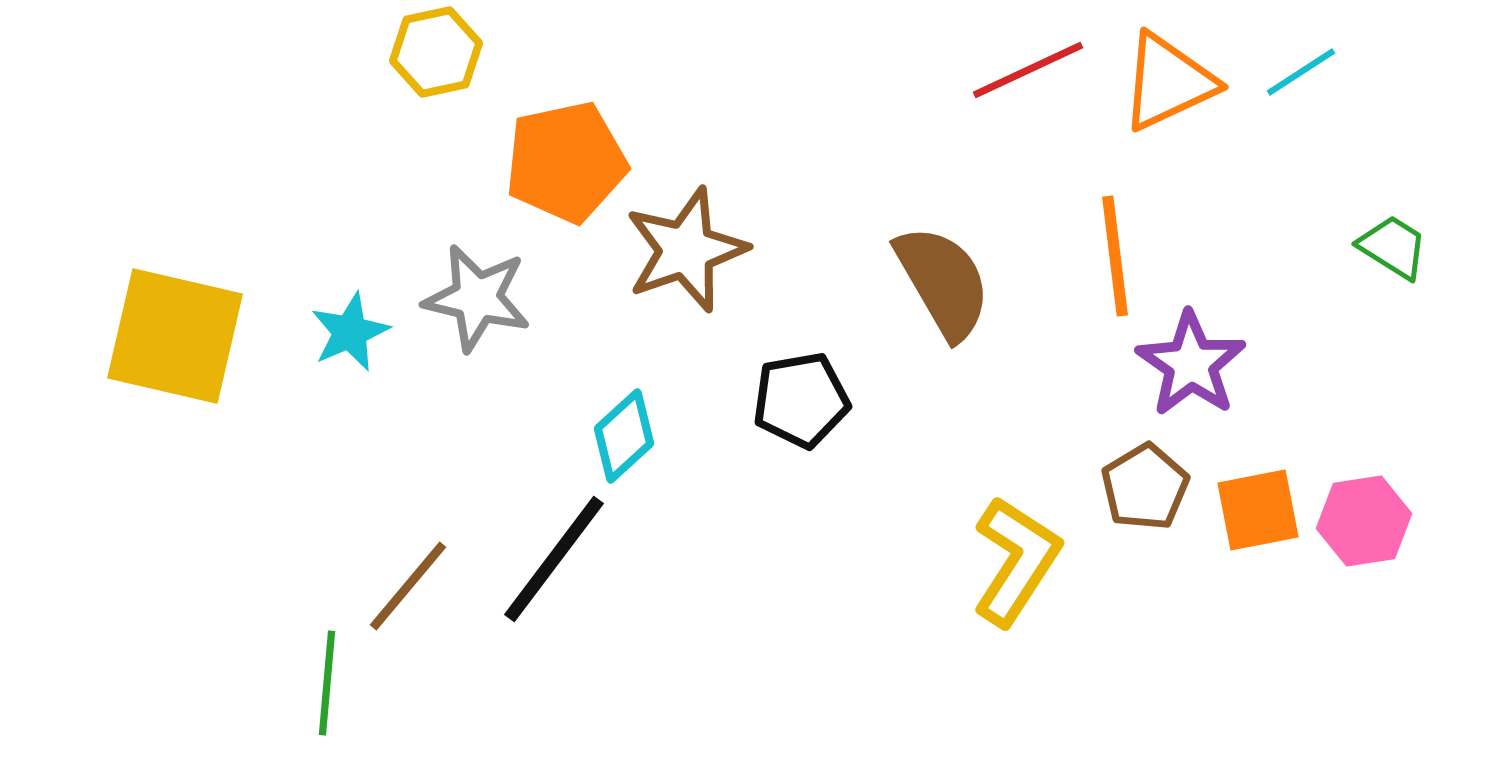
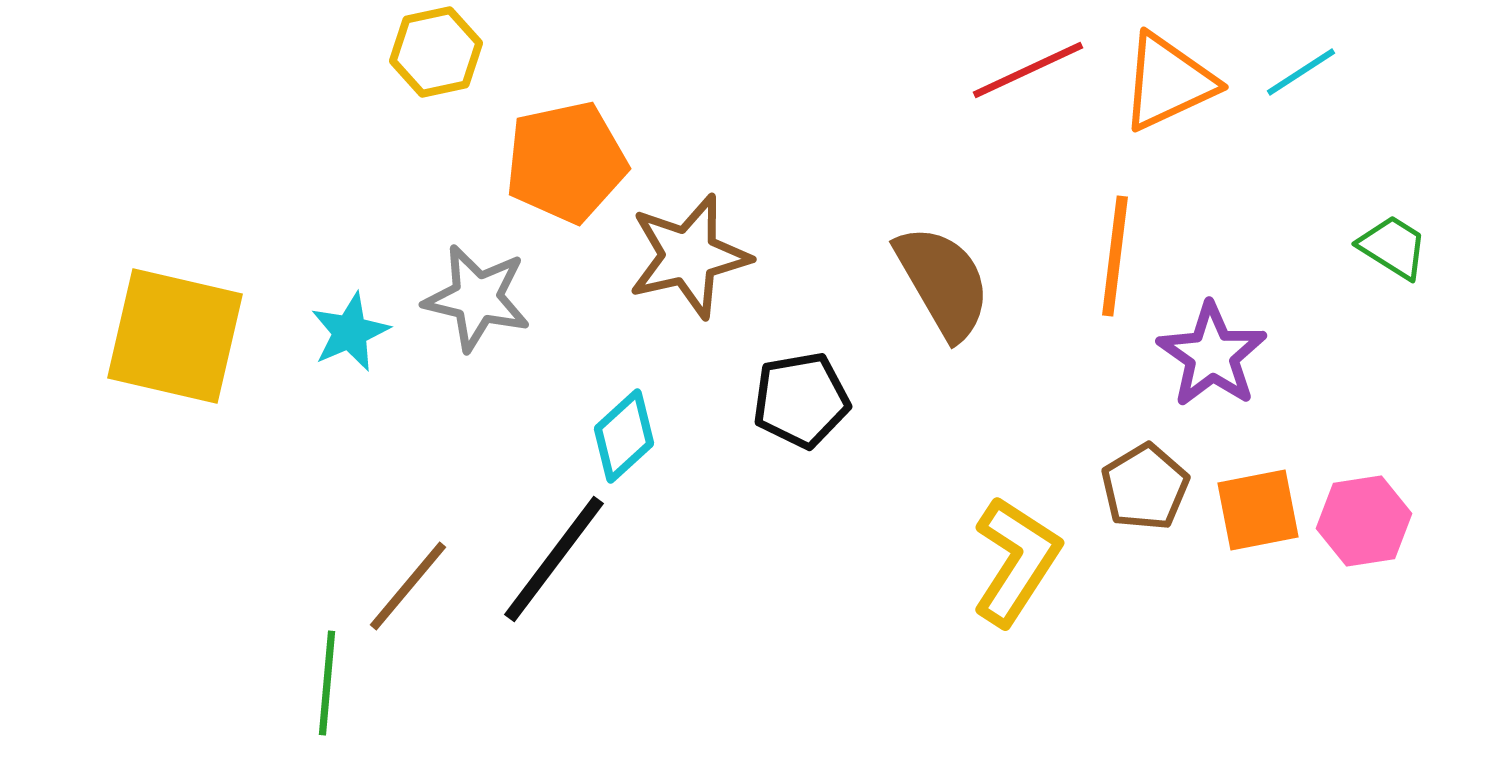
brown star: moved 3 px right, 6 px down; rotated 6 degrees clockwise
orange line: rotated 14 degrees clockwise
purple star: moved 21 px right, 9 px up
